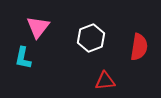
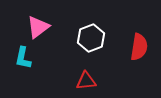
pink triangle: rotated 15 degrees clockwise
red triangle: moved 19 px left
